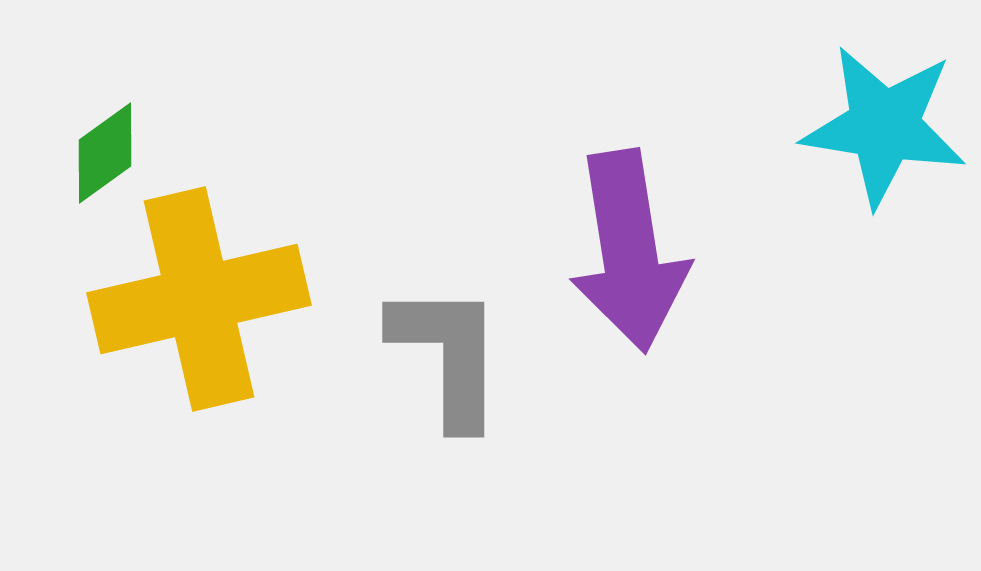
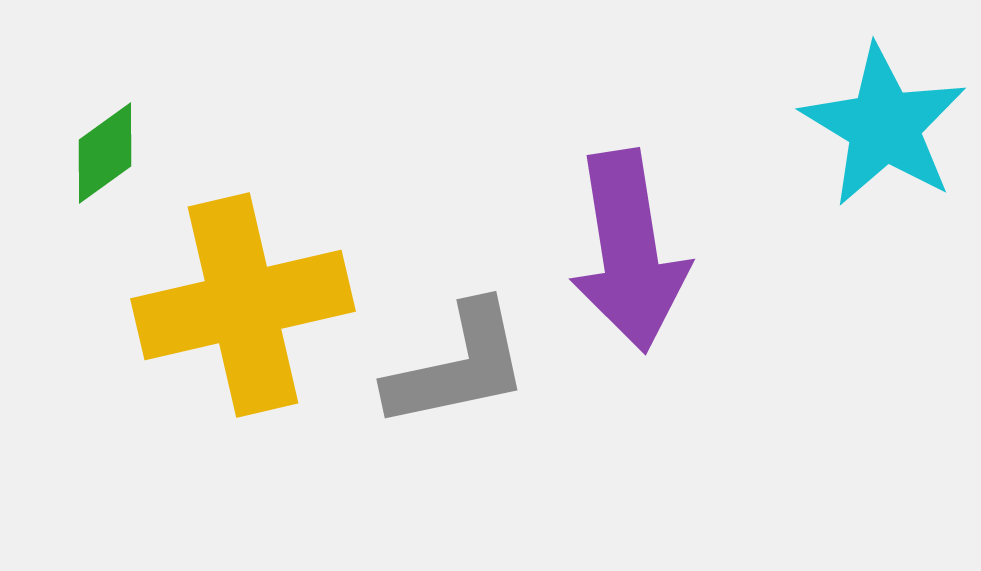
cyan star: rotated 22 degrees clockwise
yellow cross: moved 44 px right, 6 px down
gray L-shape: moved 10 px right, 11 px down; rotated 78 degrees clockwise
